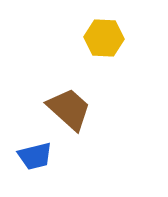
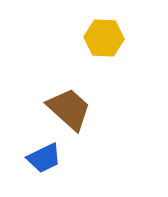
blue trapezoid: moved 9 px right, 2 px down; rotated 12 degrees counterclockwise
